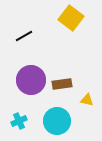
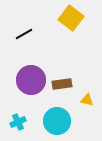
black line: moved 2 px up
cyan cross: moved 1 px left, 1 px down
